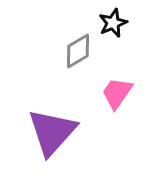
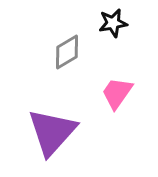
black star: rotated 12 degrees clockwise
gray diamond: moved 11 px left, 1 px down
